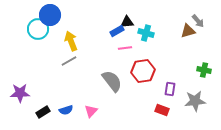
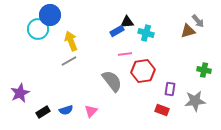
pink line: moved 6 px down
purple star: rotated 24 degrees counterclockwise
